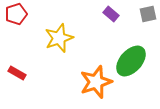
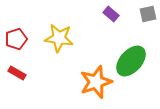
red pentagon: moved 25 px down
yellow star: rotated 28 degrees clockwise
